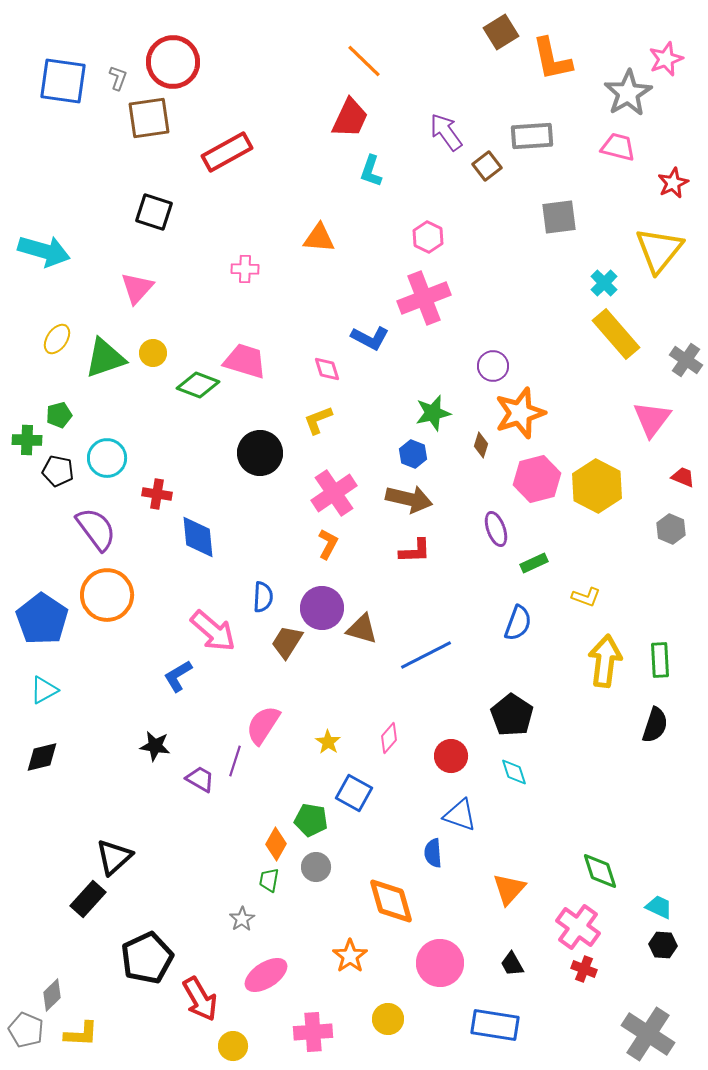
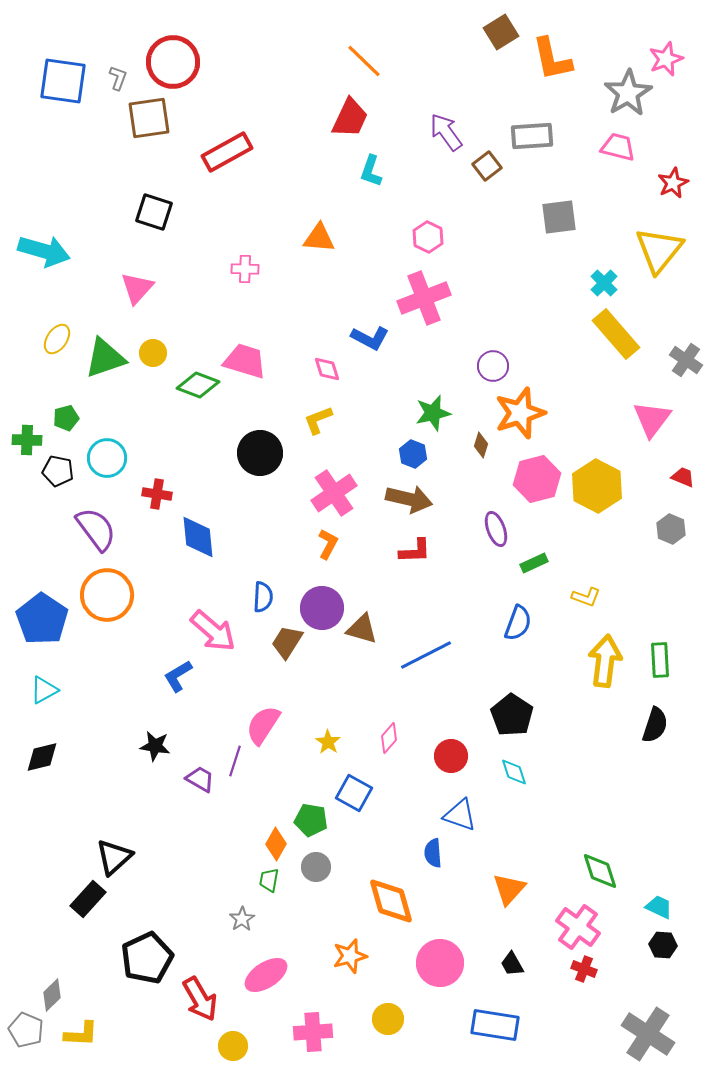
green pentagon at (59, 415): moved 7 px right, 3 px down
orange star at (350, 956): rotated 20 degrees clockwise
